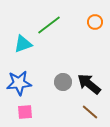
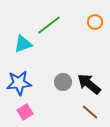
pink square: rotated 28 degrees counterclockwise
